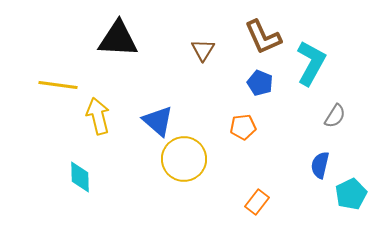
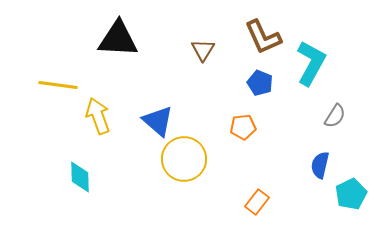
yellow arrow: rotated 6 degrees counterclockwise
